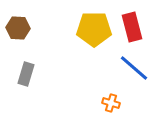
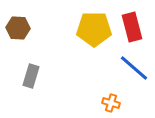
gray rectangle: moved 5 px right, 2 px down
